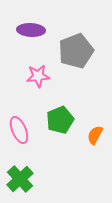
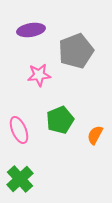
purple ellipse: rotated 12 degrees counterclockwise
pink star: moved 1 px right, 1 px up
